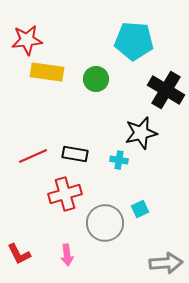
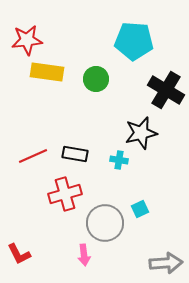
pink arrow: moved 17 px right
